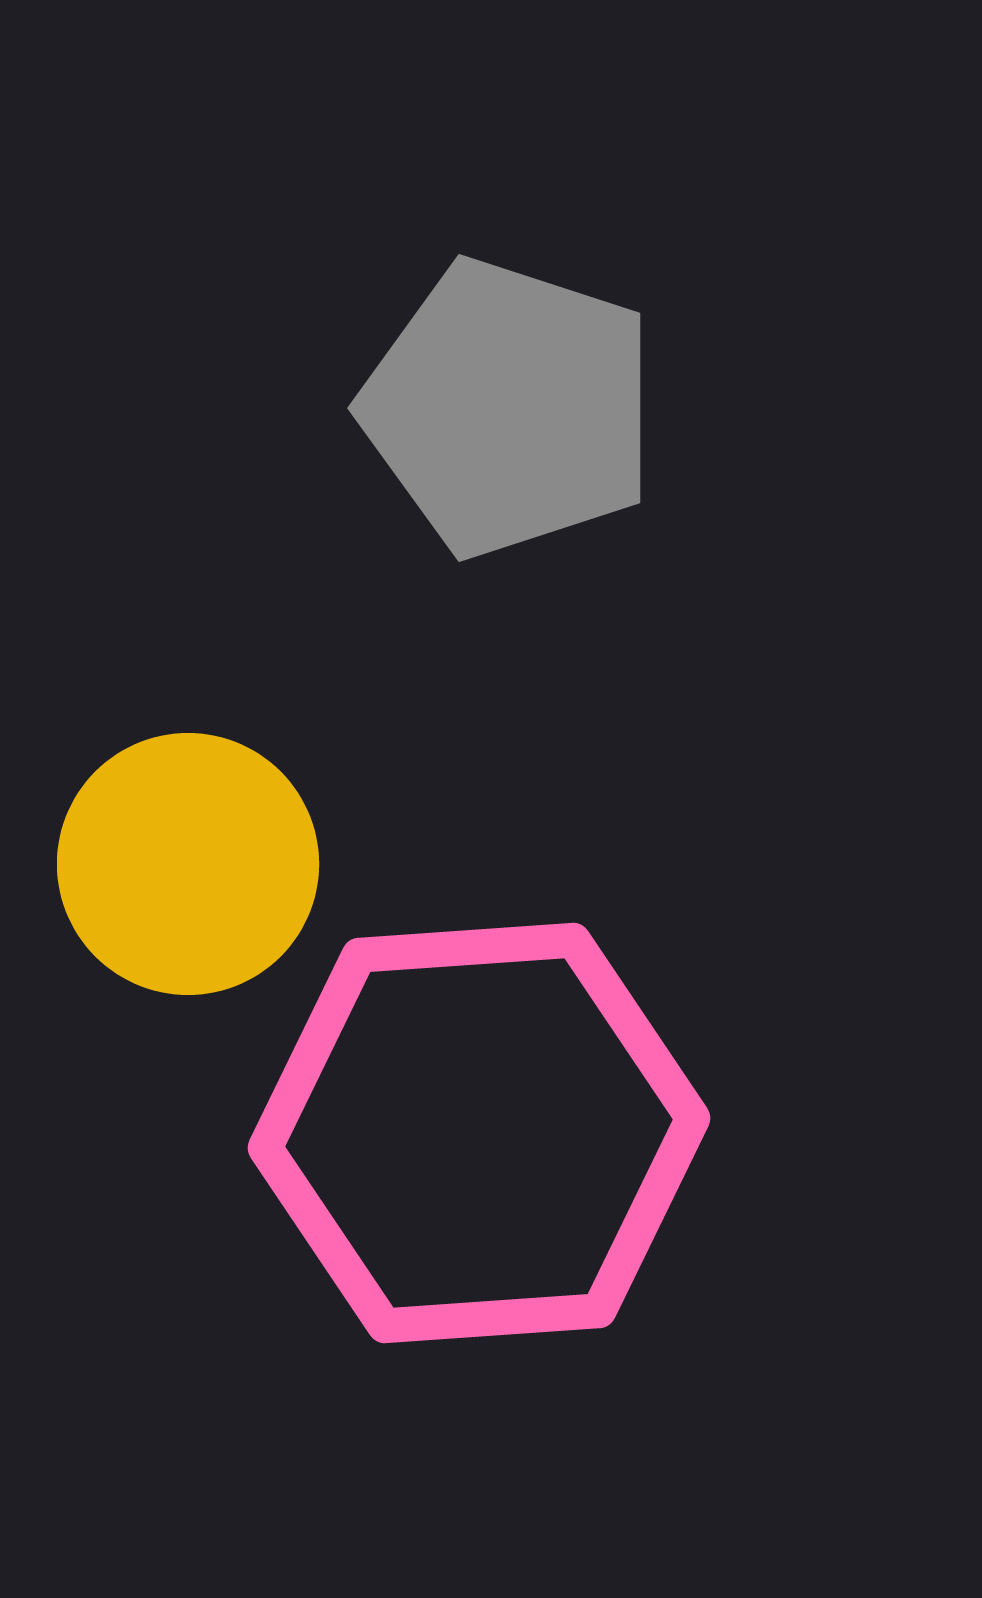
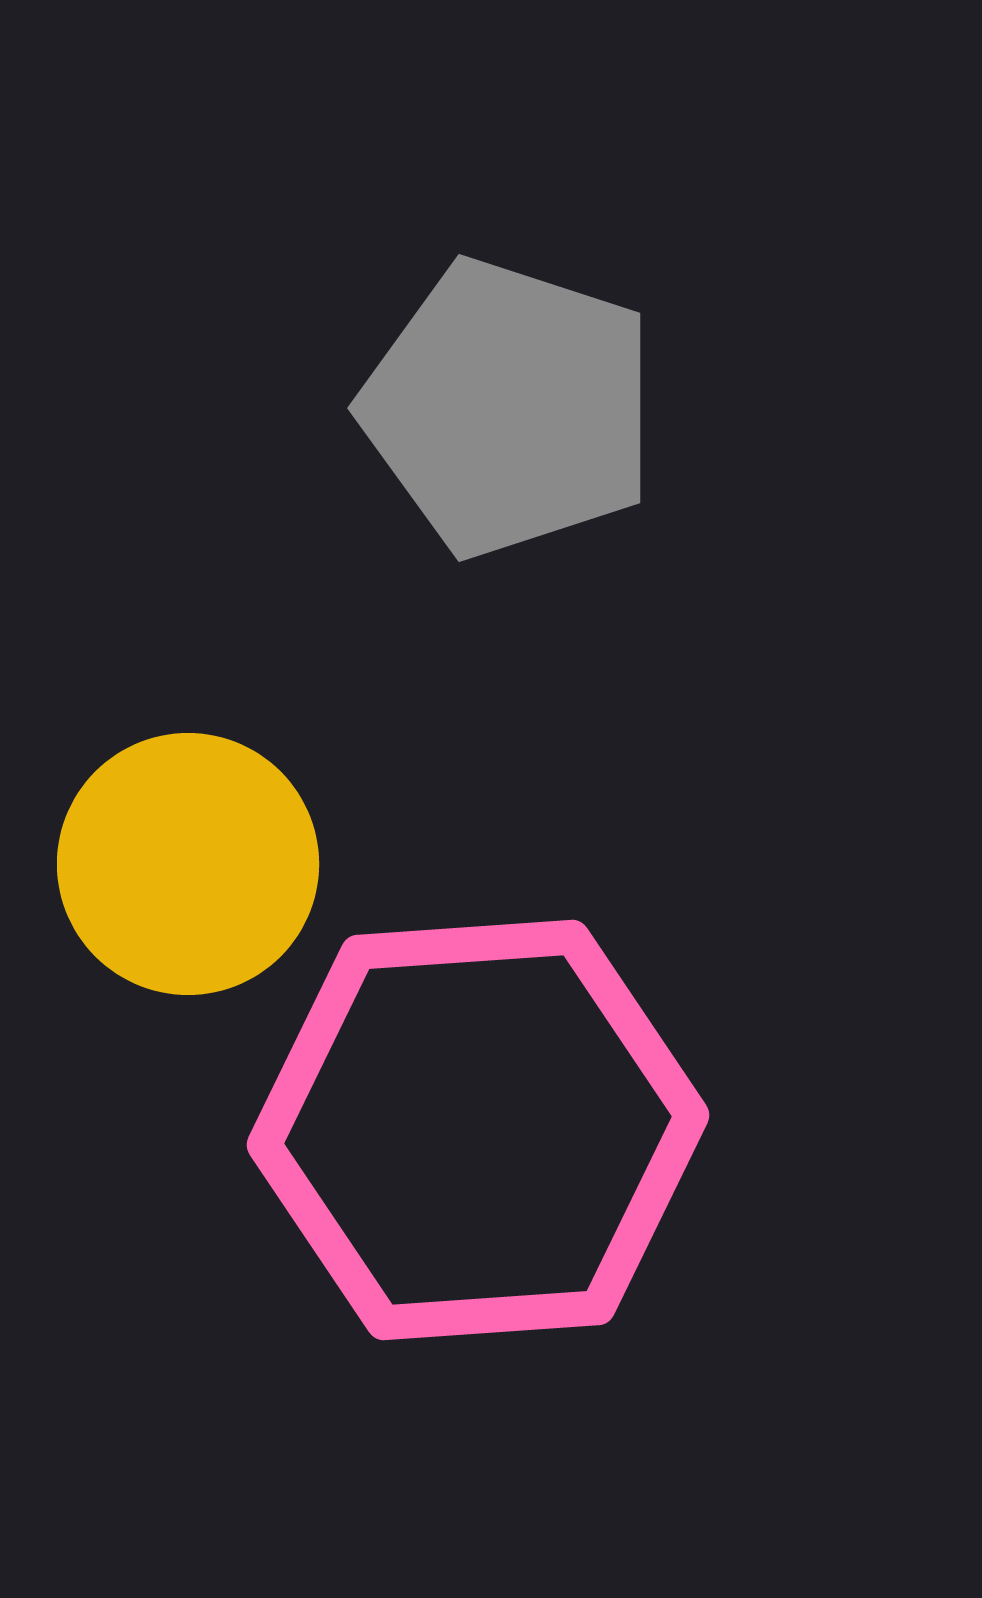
pink hexagon: moved 1 px left, 3 px up
